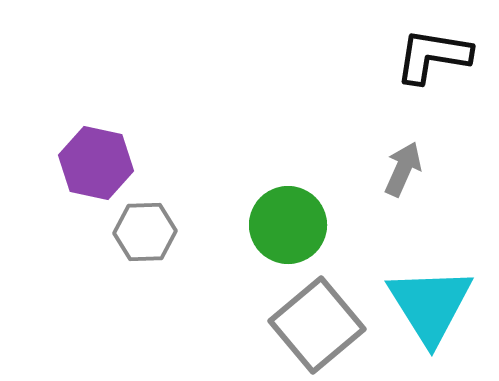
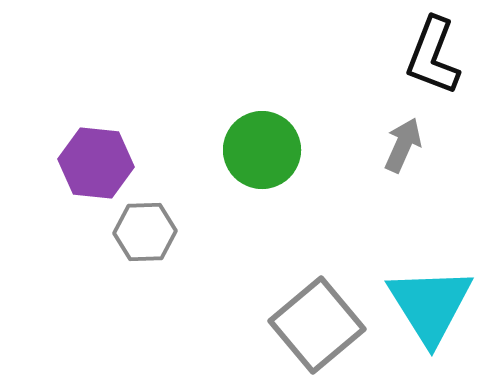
black L-shape: rotated 78 degrees counterclockwise
purple hexagon: rotated 6 degrees counterclockwise
gray arrow: moved 24 px up
green circle: moved 26 px left, 75 px up
